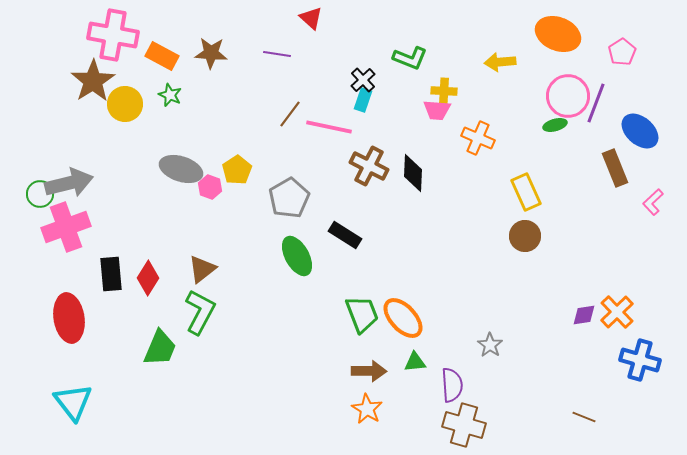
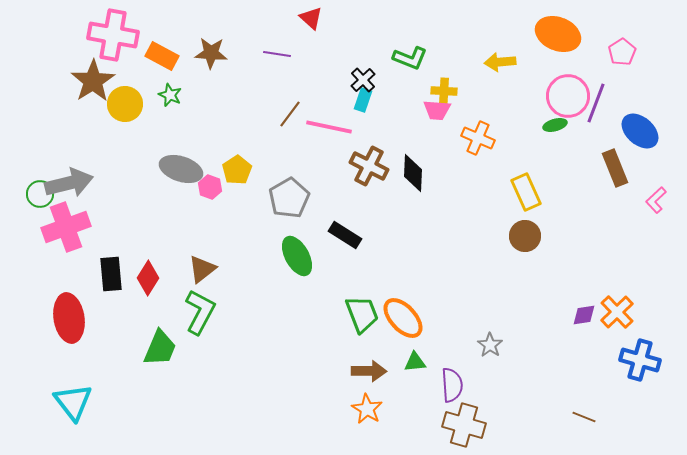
pink L-shape at (653, 202): moved 3 px right, 2 px up
